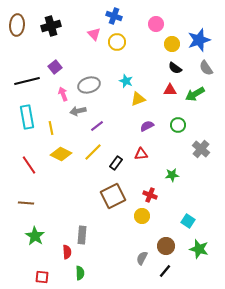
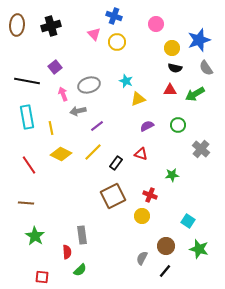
yellow circle at (172, 44): moved 4 px down
black semicircle at (175, 68): rotated 24 degrees counterclockwise
black line at (27, 81): rotated 25 degrees clockwise
red triangle at (141, 154): rotated 24 degrees clockwise
gray rectangle at (82, 235): rotated 12 degrees counterclockwise
green semicircle at (80, 273): moved 3 px up; rotated 48 degrees clockwise
